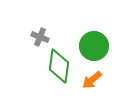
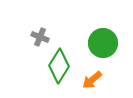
green circle: moved 9 px right, 3 px up
green diamond: rotated 24 degrees clockwise
